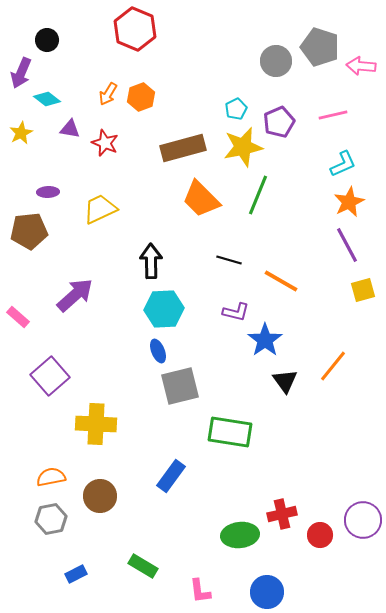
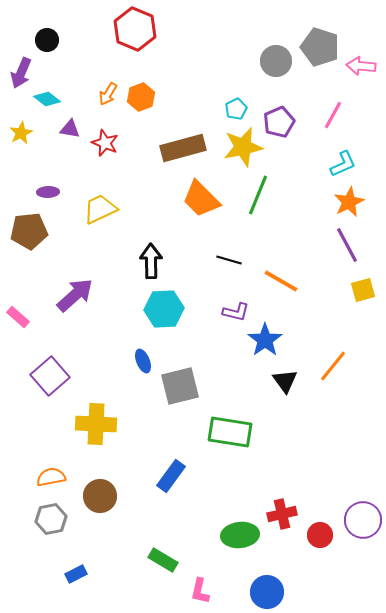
pink line at (333, 115): rotated 48 degrees counterclockwise
blue ellipse at (158, 351): moved 15 px left, 10 px down
green rectangle at (143, 566): moved 20 px right, 6 px up
pink L-shape at (200, 591): rotated 20 degrees clockwise
